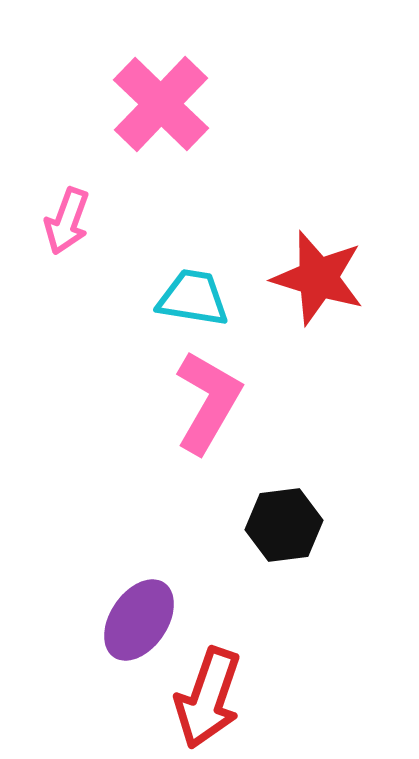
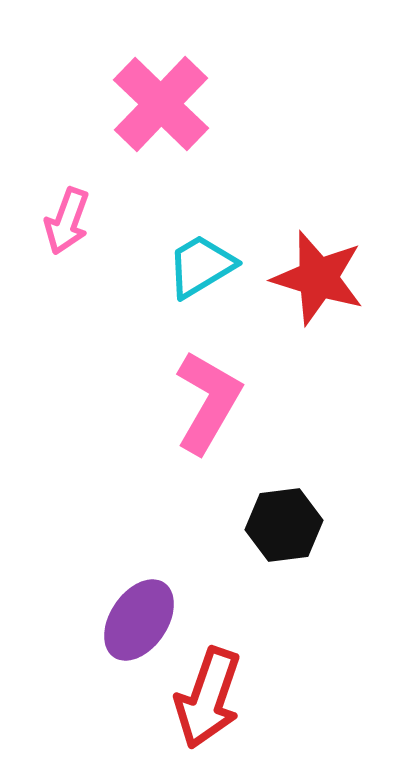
cyan trapezoid: moved 8 px right, 32 px up; rotated 40 degrees counterclockwise
